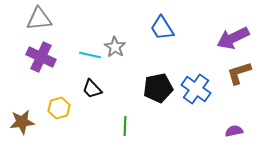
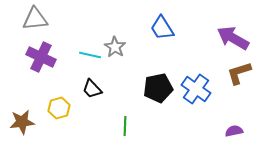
gray triangle: moved 4 px left
purple arrow: rotated 56 degrees clockwise
